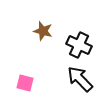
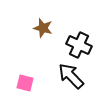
brown star: moved 3 px up
black arrow: moved 9 px left, 3 px up
